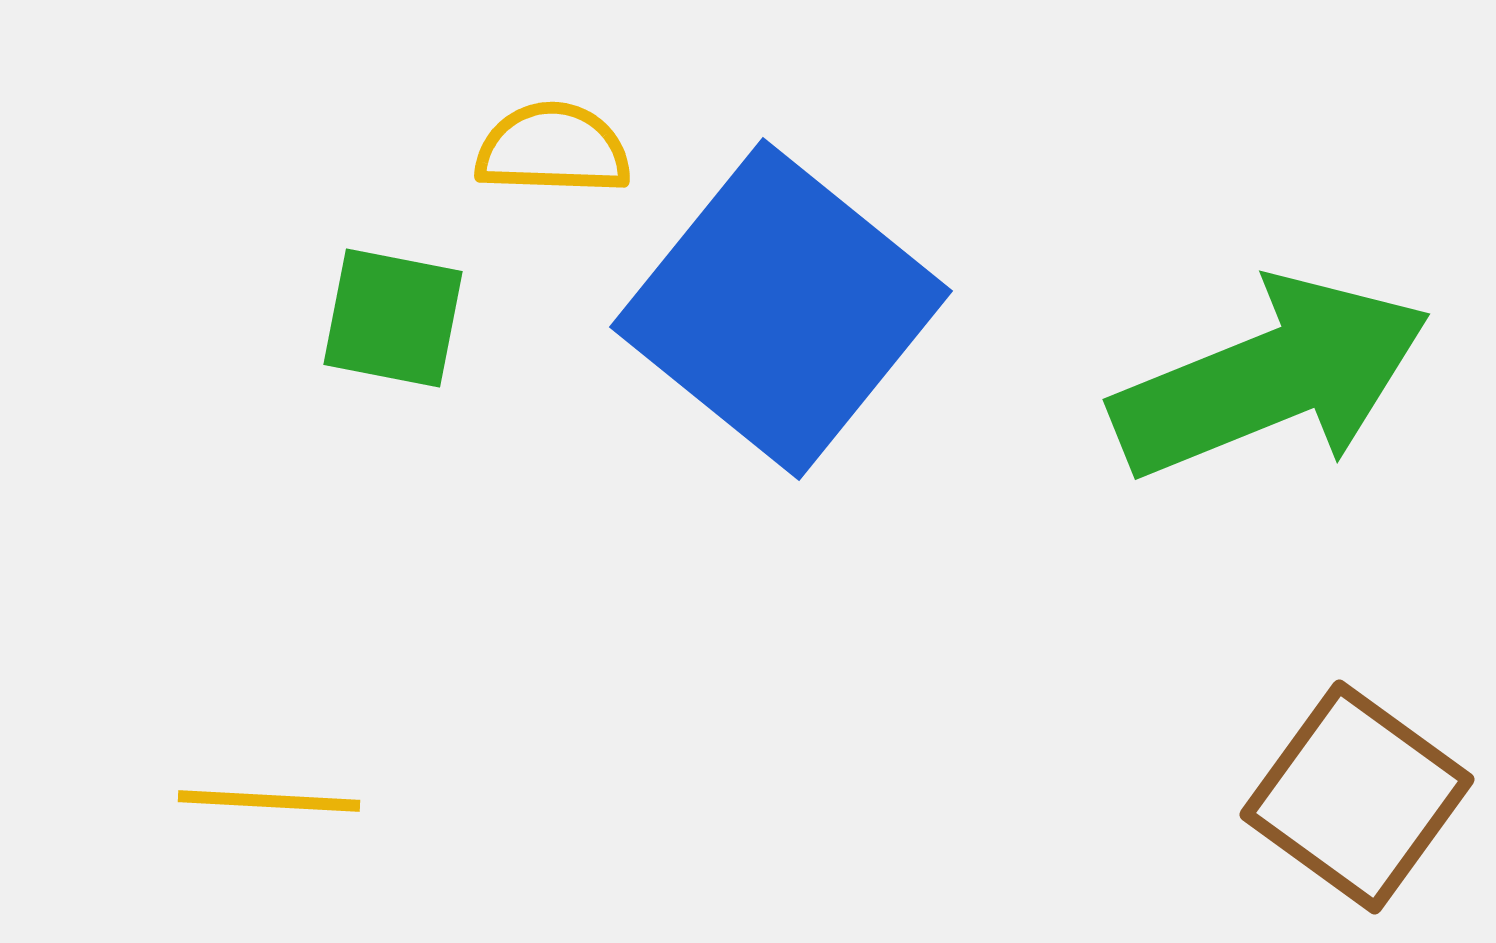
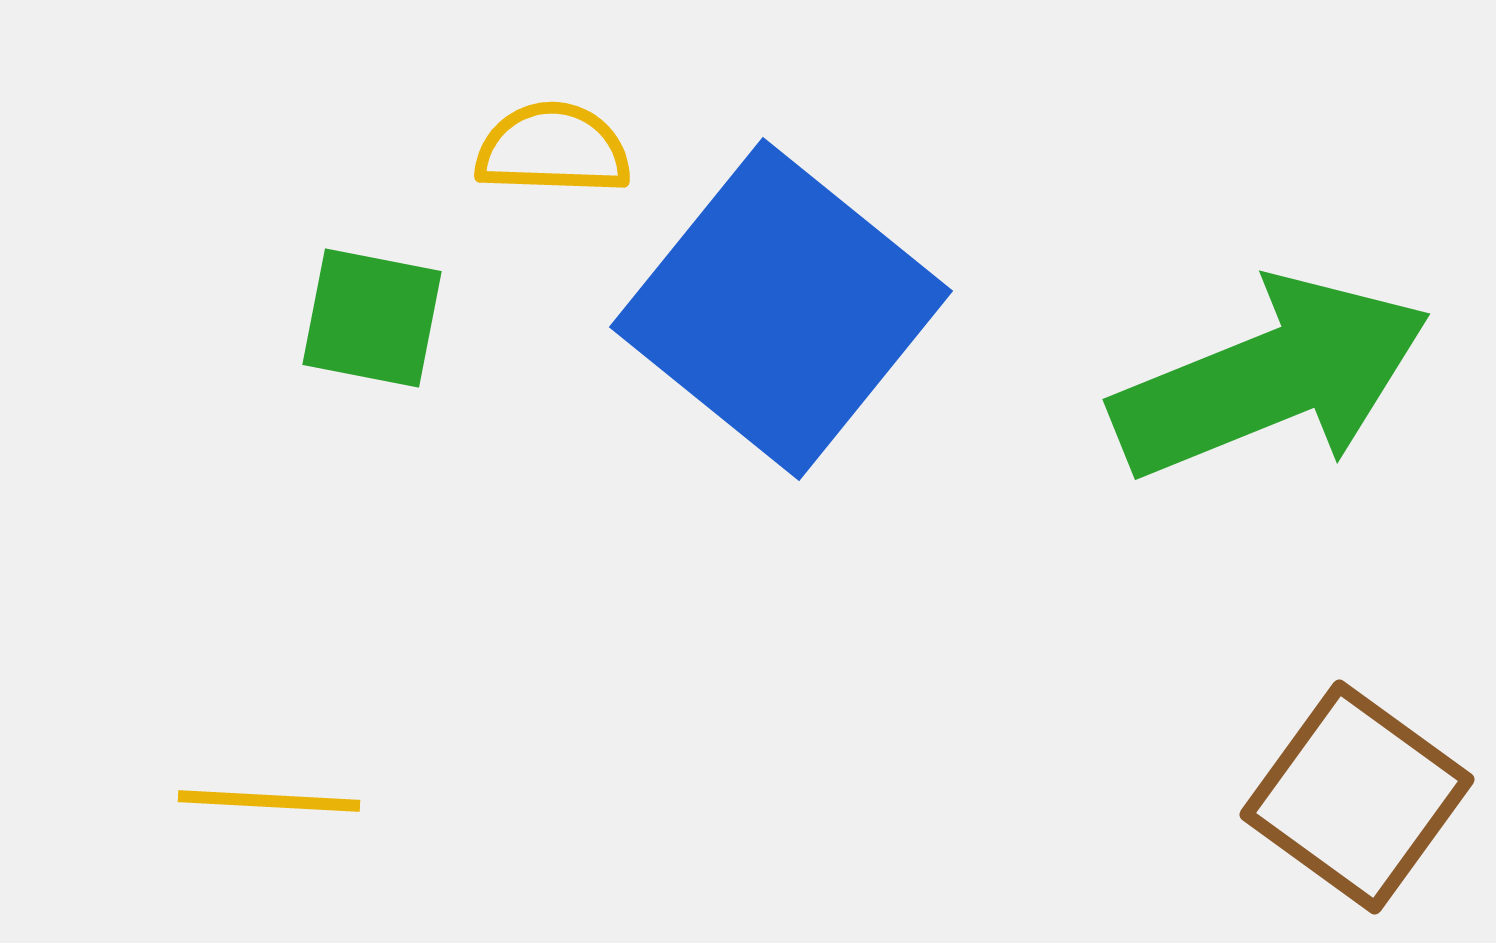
green square: moved 21 px left
